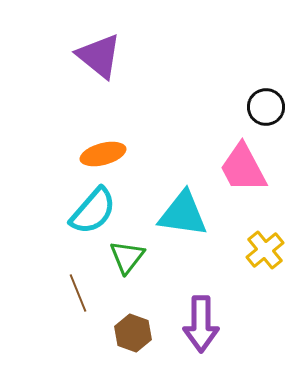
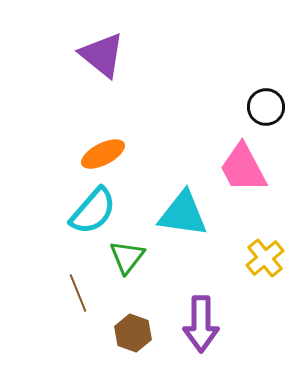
purple triangle: moved 3 px right, 1 px up
orange ellipse: rotated 12 degrees counterclockwise
yellow cross: moved 8 px down
